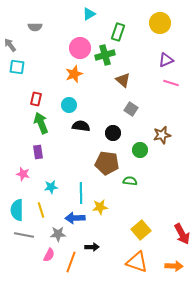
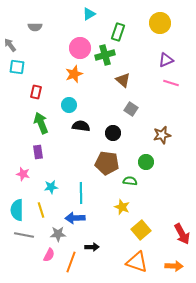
red rectangle: moved 7 px up
green circle: moved 6 px right, 12 px down
yellow star: moved 22 px right; rotated 28 degrees clockwise
